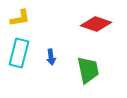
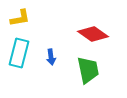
red diamond: moved 3 px left, 10 px down; rotated 16 degrees clockwise
